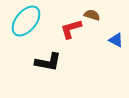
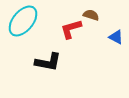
brown semicircle: moved 1 px left
cyan ellipse: moved 3 px left
blue triangle: moved 3 px up
